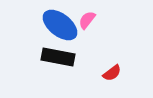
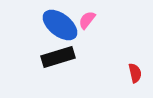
black rectangle: rotated 28 degrees counterclockwise
red semicircle: moved 23 px right; rotated 66 degrees counterclockwise
